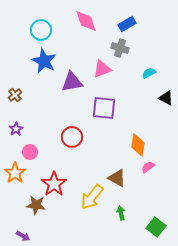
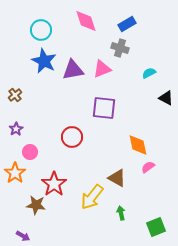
purple triangle: moved 1 px right, 12 px up
orange diamond: rotated 20 degrees counterclockwise
green square: rotated 30 degrees clockwise
